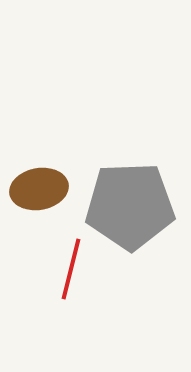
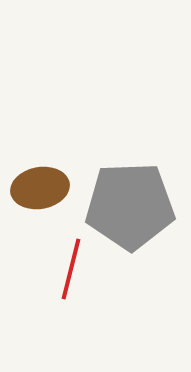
brown ellipse: moved 1 px right, 1 px up
